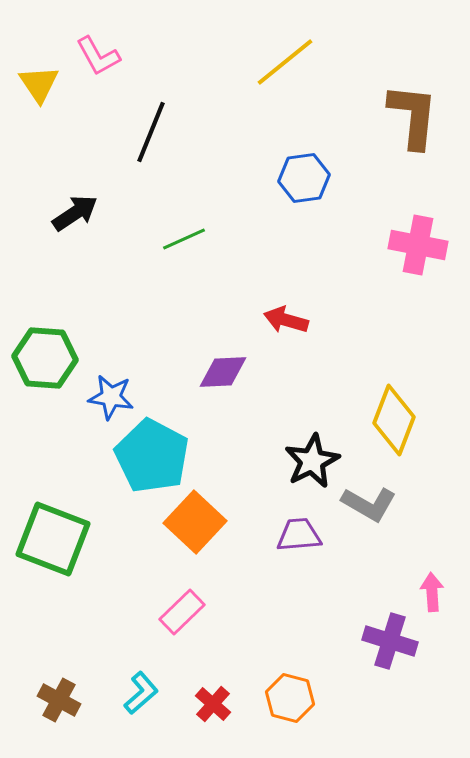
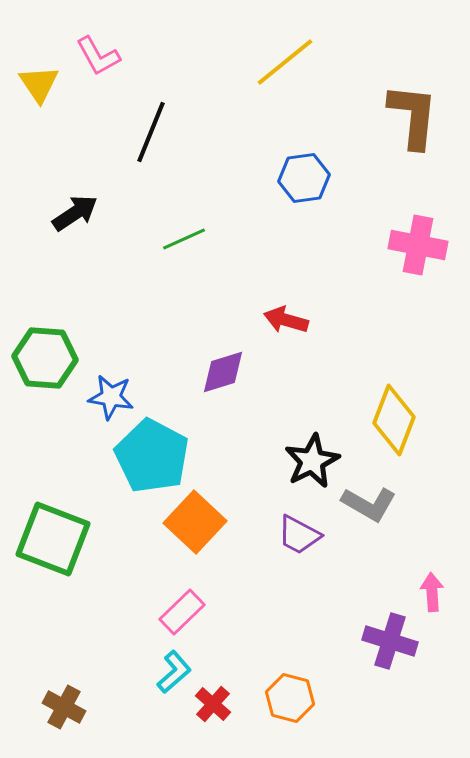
purple diamond: rotated 15 degrees counterclockwise
purple trapezoid: rotated 147 degrees counterclockwise
cyan L-shape: moved 33 px right, 21 px up
brown cross: moved 5 px right, 7 px down
